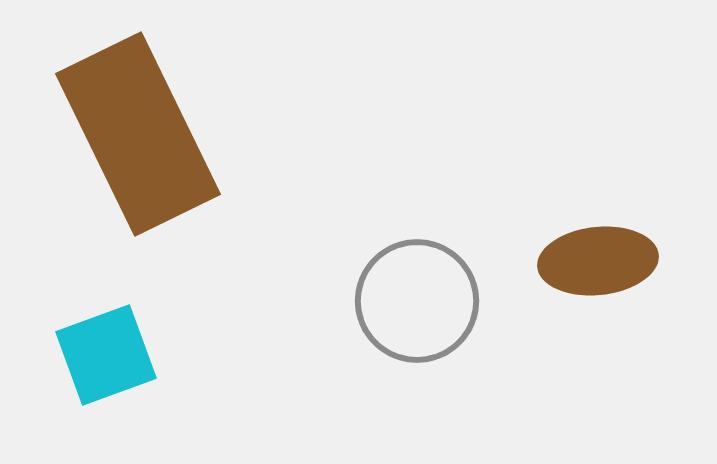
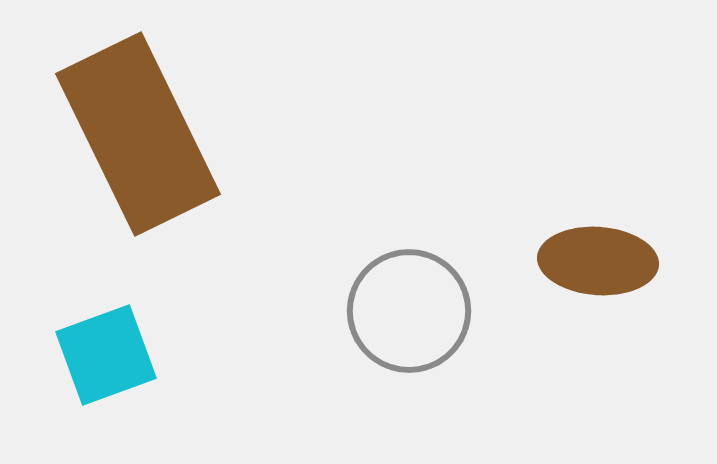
brown ellipse: rotated 10 degrees clockwise
gray circle: moved 8 px left, 10 px down
